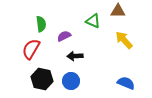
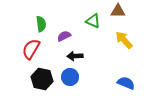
blue circle: moved 1 px left, 4 px up
